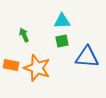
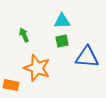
orange rectangle: moved 20 px down
